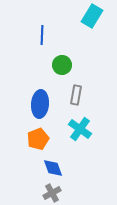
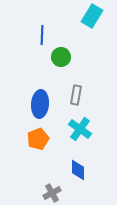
green circle: moved 1 px left, 8 px up
blue diamond: moved 25 px right, 2 px down; rotated 20 degrees clockwise
